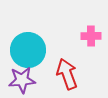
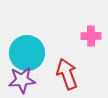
cyan circle: moved 1 px left, 3 px down
